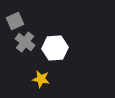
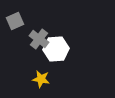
gray cross: moved 14 px right, 3 px up
white hexagon: moved 1 px right, 1 px down
